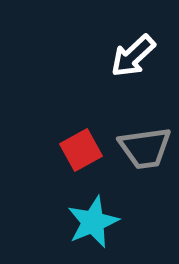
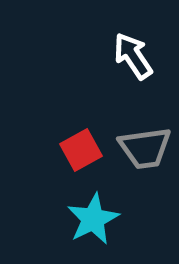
white arrow: rotated 99 degrees clockwise
cyan star: moved 3 px up; rotated 4 degrees counterclockwise
